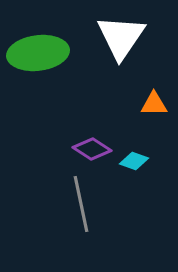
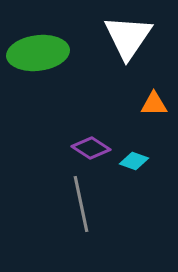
white triangle: moved 7 px right
purple diamond: moved 1 px left, 1 px up
